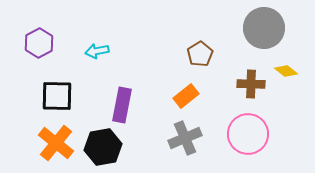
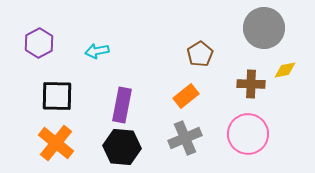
yellow diamond: moved 1 px left, 1 px up; rotated 50 degrees counterclockwise
black hexagon: moved 19 px right; rotated 15 degrees clockwise
